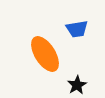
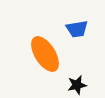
black star: rotated 18 degrees clockwise
